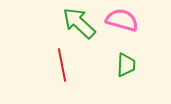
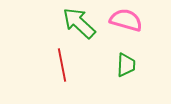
pink semicircle: moved 4 px right
